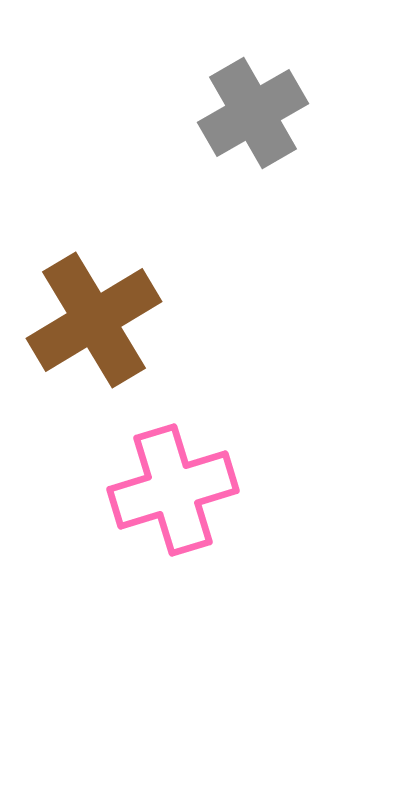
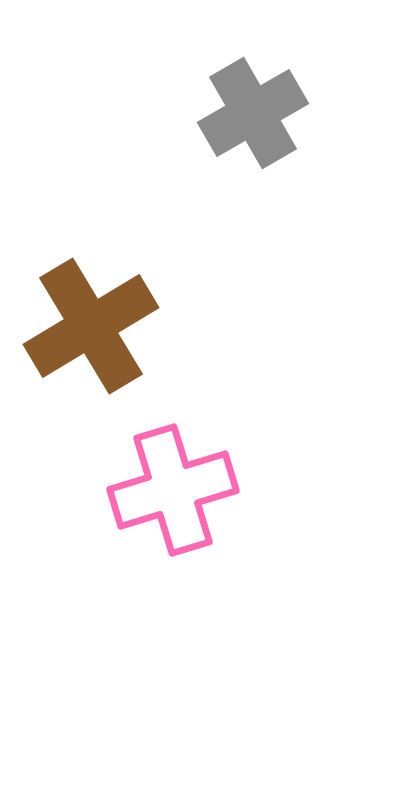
brown cross: moved 3 px left, 6 px down
